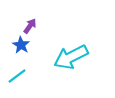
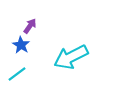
cyan line: moved 2 px up
